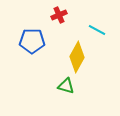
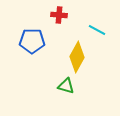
red cross: rotated 28 degrees clockwise
